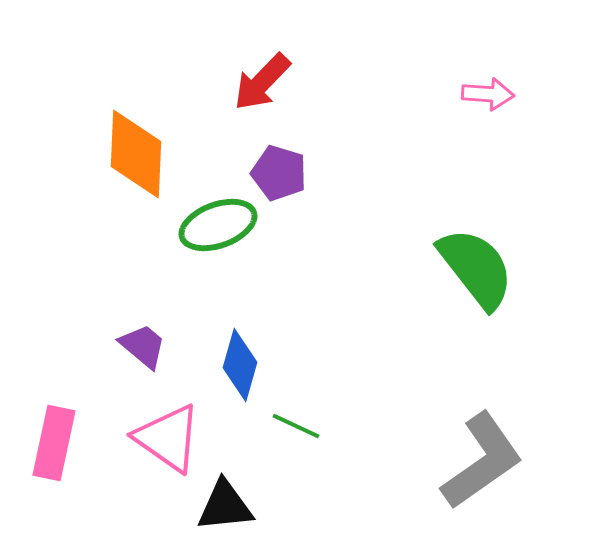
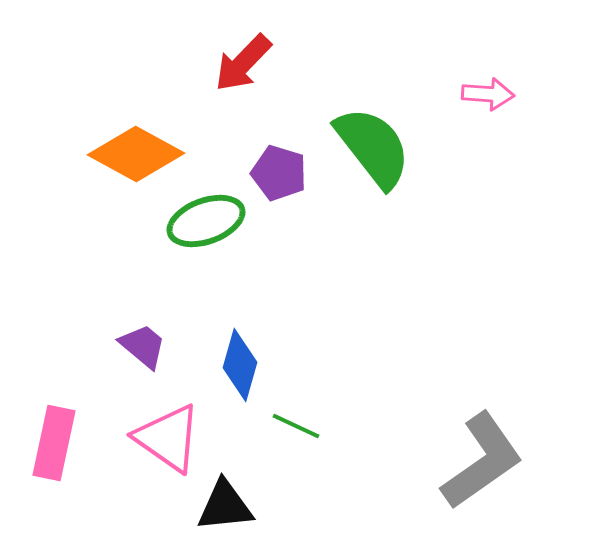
red arrow: moved 19 px left, 19 px up
orange diamond: rotated 64 degrees counterclockwise
green ellipse: moved 12 px left, 4 px up
green semicircle: moved 103 px left, 121 px up
